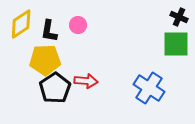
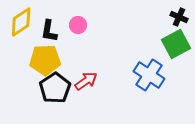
yellow diamond: moved 2 px up
green square: rotated 28 degrees counterclockwise
red arrow: rotated 40 degrees counterclockwise
blue cross: moved 13 px up
